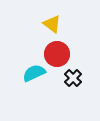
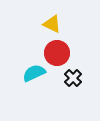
yellow triangle: rotated 12 degrees counterclockwise
red circle: moved 1 px up
